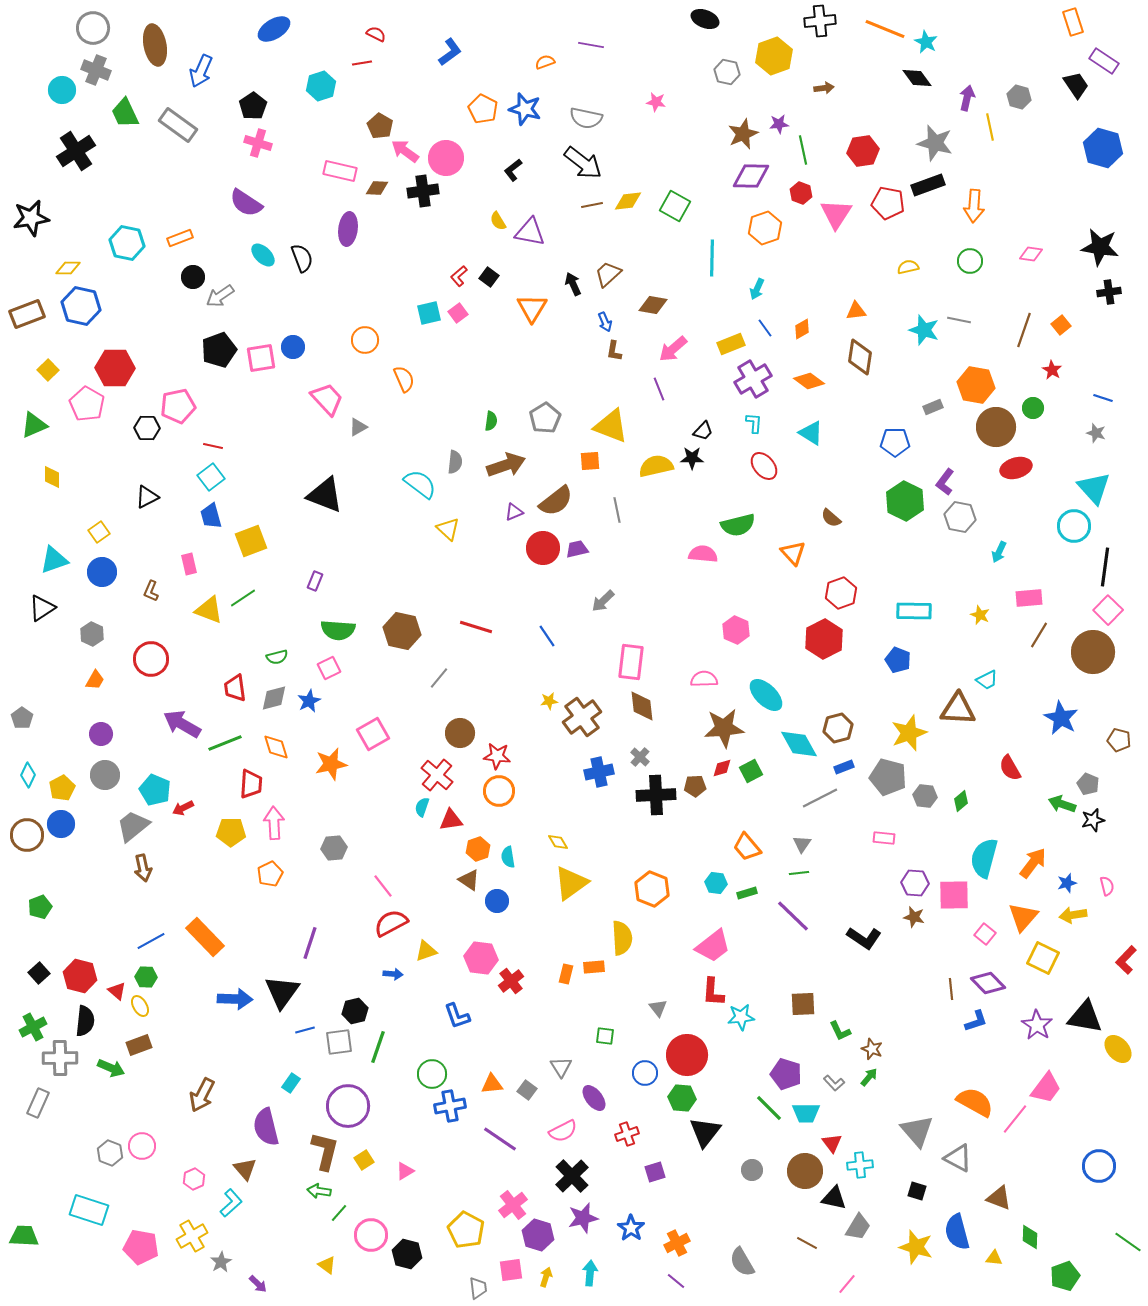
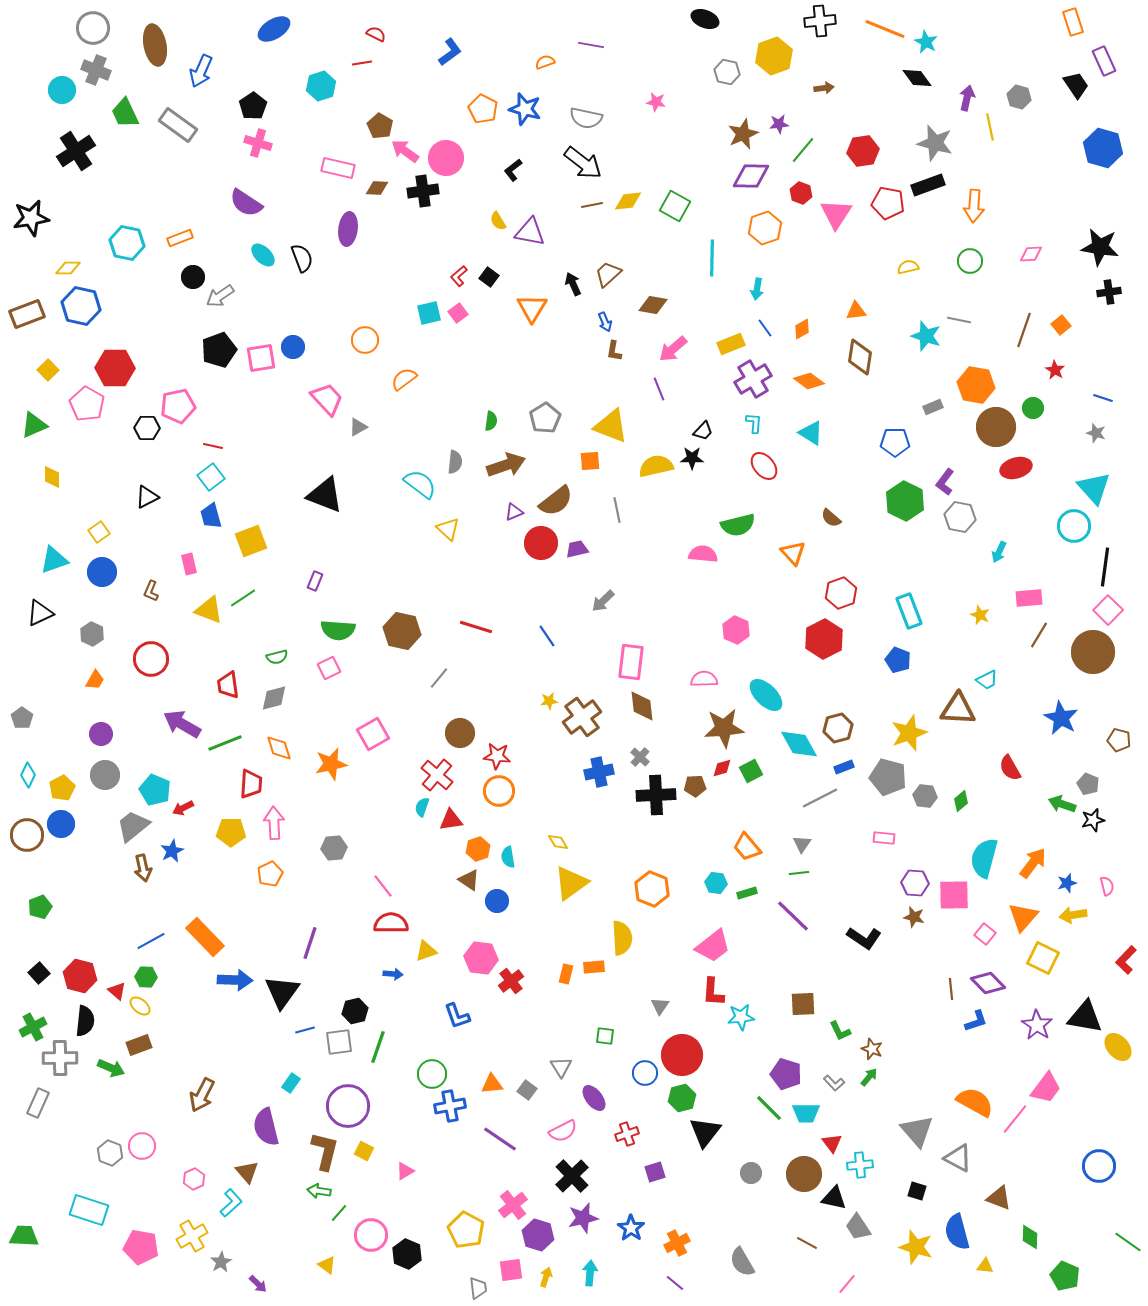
purple rectangle at (1104, 61): rotated 32 degrees clockwise
green line at (803, 150): rotated 52 degrees clockwise
pink rectangle at (340, 171): moved 2 px left, 3 px up
pink diamond at (1031, 254): rotated 10 degrees counterclockwise
cyan arrow at (757, 289): rotated 15 degrees counterclockwise
cyan star at (924, 330): moved 2 px right, 6 px down
red star at (1052, 370): moved 3 px right
orange semicircle at (404, 379): rotated 104 degrees counterclockwise
red circle at (543, 548): moved 2 px left, 5 px up
black triangle at (42, 608): moved 2 px left, 5 px down; rotated 8 degrees clockwise
cyan rectangle at (914, 611): moved 5 px left; rotated 68 degrees clockwise
red trapezoid at (235, 688): moved 7 px left, 3 px up
blue star at (309, 701): moved 137 px left, 150 px down
orange diamond at (276, 747): moved 3 px right, 1 px down
red semicircle at (391, 923): rotated 28 degrees clockwise
blue arrow at (235, 999): moved 19 px up
yellow ellipse at (140, 1006): rotated 20 degrees counterclockwise
gray triangle at (658, 1008): moved 2 px right, 2 px up; rotated 12 degrees clockwise
yellow ellipse at (1118, 1049): moved 2 px up
red circle at (687, 1055): moved 5 px left
green hexagon at (682, 1098): rotated 20 degrees counterclockwise
yellow square at (364, 1160): moved 9 px up; rotated 30 degrees counterclockwise
brown triangle at (245, 1169): moved 2 px right, 3 px down
gray circle at (752, 1170): moved 1 px left, 3 px down
brown circle at (805, 1171): moved 1 px left, 3 px down
gray trapezoid at (858, 1227): rotated 116 degrees clockwise
black hexagon at (407, 1254): rotated 8 degrees clockwise
yellow triangle at (994, 1258): moved 9 px left, 8 px down
green pentagon at (1065, 1276): rotated 28 degrees counterclockwise
purple line at (676, 1281): moved 1 px left, 2 px down
